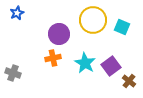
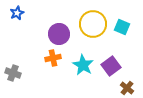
yellow circle: moved 4 px down
cyan star: moved 2 px left, 2 px down
brown cross: moved 2 px left, 7 px down
